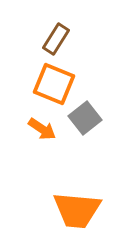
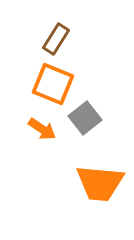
orange square: moved 1 px left
orange trapezoid: moved 23 px right, 27 px up
